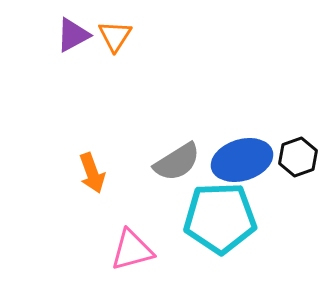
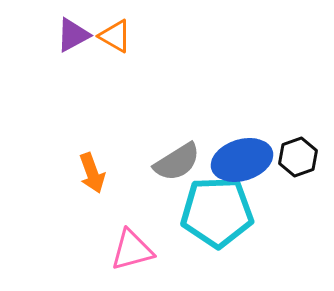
orange triangle: rotated 33 degrees counterclockwise
cyan pentagon: moved 3 px left, 6 px up
